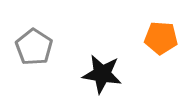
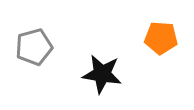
gray pentagon: rotated 24 degrees clockwise
